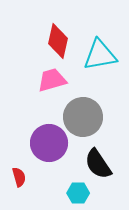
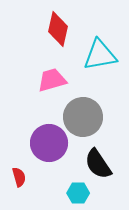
red diamond: moved 12 px up
